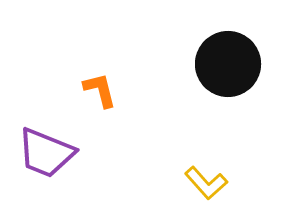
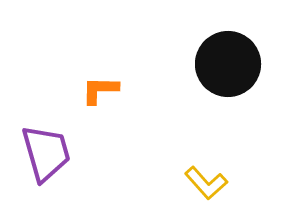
orange L-shape: rotated 75 degrees counterclockwise
purple trapezoid: rotated 128 degrees counterclockwise
